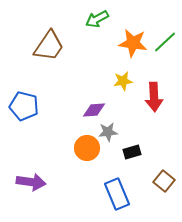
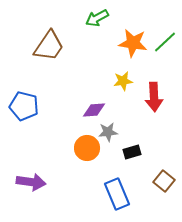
green arrow: moved 1 px up
